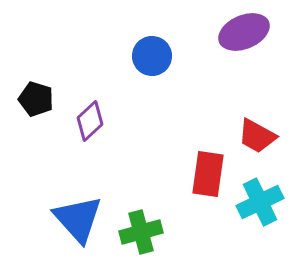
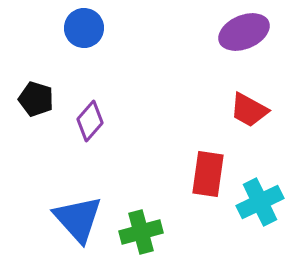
blue circle: moved 68 px left, 28 px up
purple diamond: rotated 6 degrees counterclockwise
red trapezoid: moved 8 px left, 26 px up
